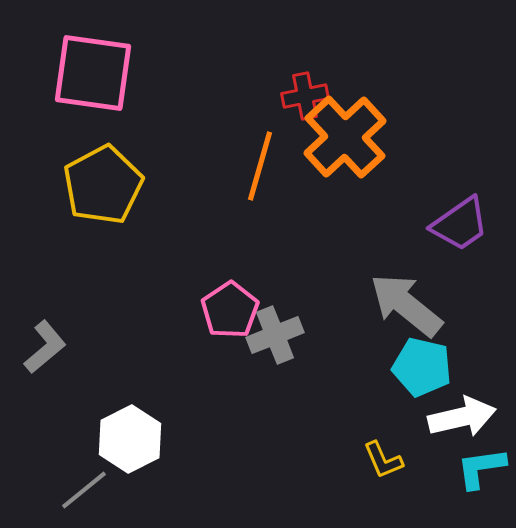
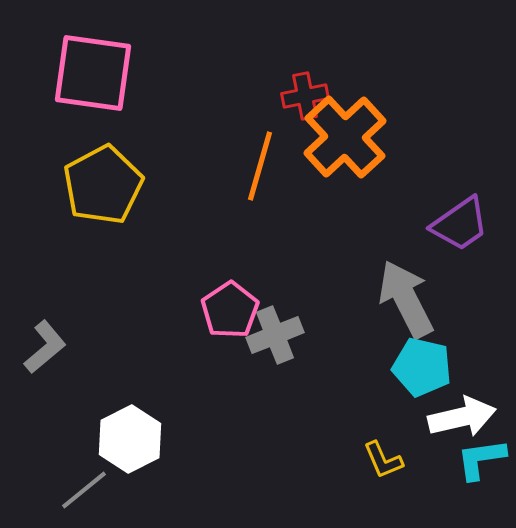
gray arrow: moved 6 px up; rotated 24 degrees clockwise
cyan L-shape: moved 9 px up
